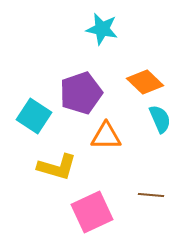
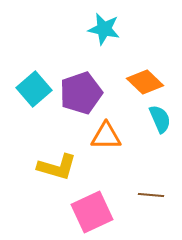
cyan star: moved 2 px right
cyan square: moved 27 px up; rotated 16 degrees clockwise
